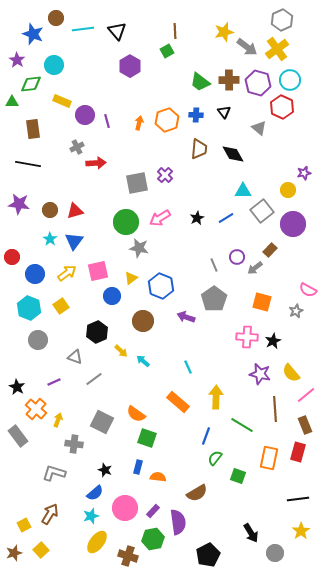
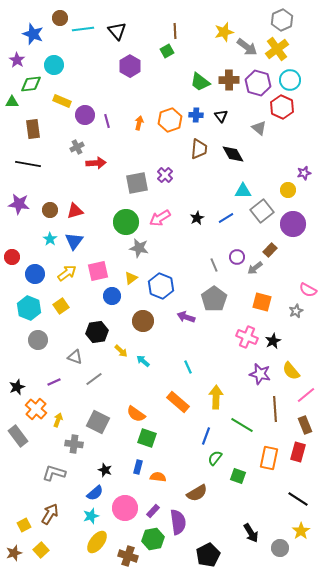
brown circle at (56, 18): moved 4 px right
black triangle at (224, 112): moved 3 px left, 4 px down
orange hexagon at (167, 120): moved 3 px right
black hexagon at (97, 332): rotated 15 degrees clockwise
pink cross at (247, 337): rotated 20 degrees clockwise
yellow semicircle at (291, 373): moved 2 px up
black star at (17, 387): rotated 21 degrees clockwise
gray square at (102, 422): moved 4 px left
black line at (298, 499): rotated 40 degrees clockwise
gray circle at (275, 553): moved 5 px right, 5 px up
